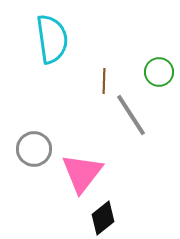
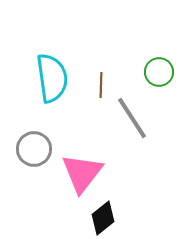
cyan semicircle: moved 39 px down
brown line: moved 3 px left, 4 px down
gray line: moved 1 px right, 3 px down
